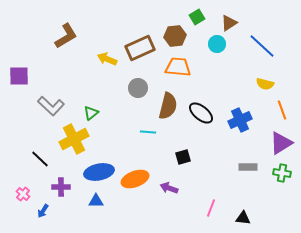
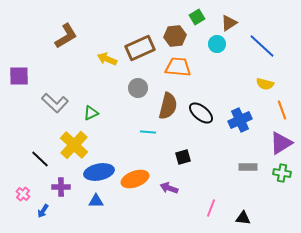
gray L-shape: moved 4 px right, 3 px up
green triangle: rotated 14 degrees clockwise
yellow cross: moved 6 px down; rotated 20 degrees counterclockwise
